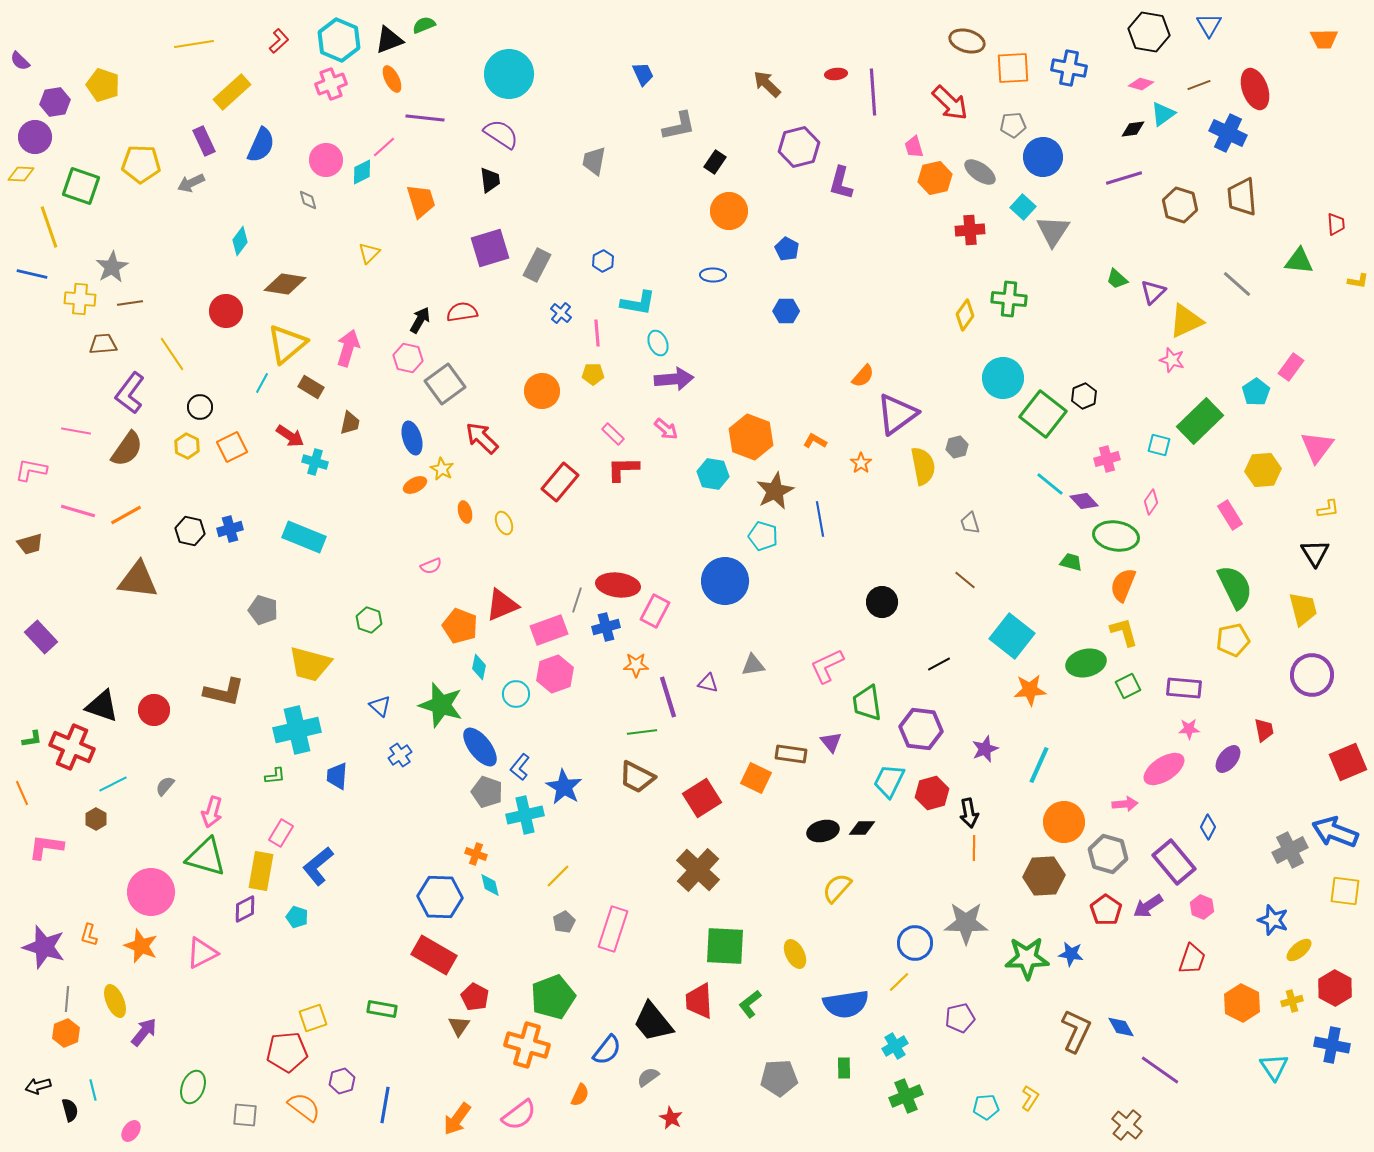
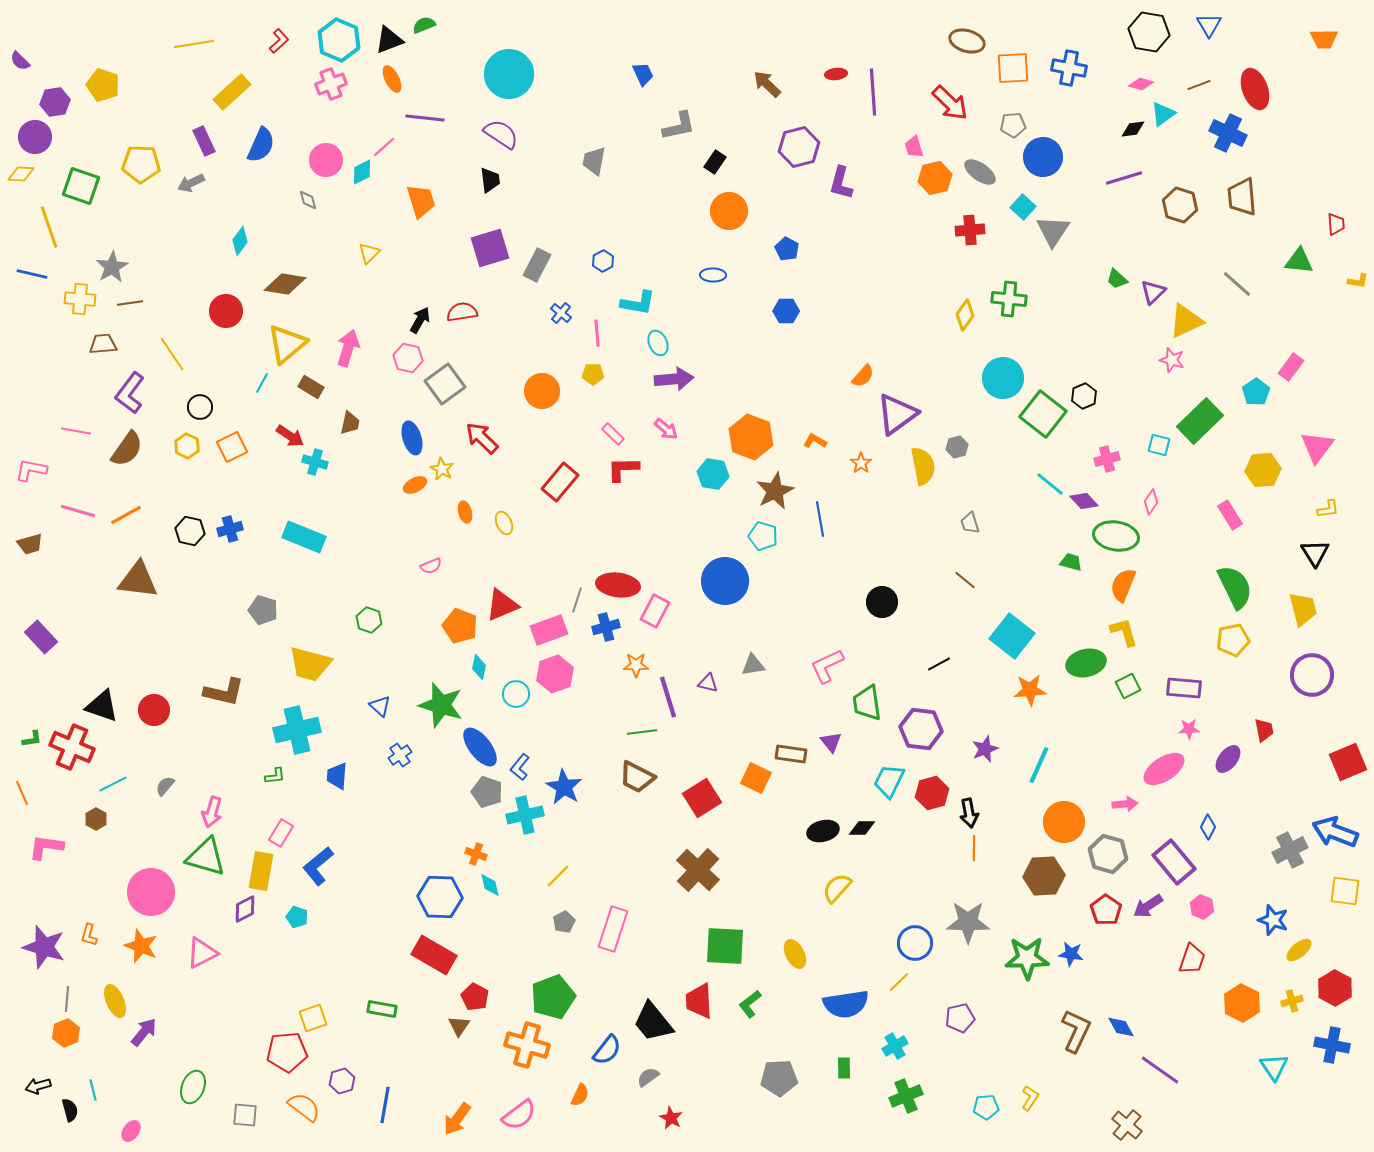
gray star at (966, 923): moved 2 px right, 1 px up
